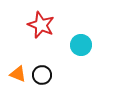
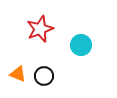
red star: moved 1 px left, 4 px down; rotated 28 degrees clockwise
black circle: moved 2 px right, 1 px down
